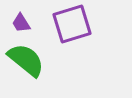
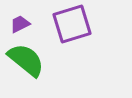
purple trapezoid: moved 1 px left, 1 px down; rotated 95 degrees clockwise
